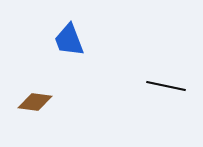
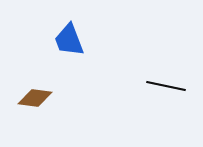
brown diamond: moved 4 px up
